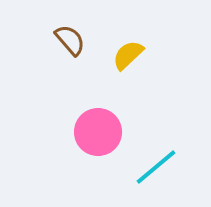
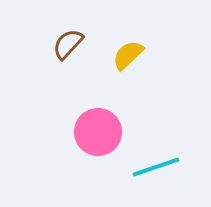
brown semicircle: moved 2 px left, 4 px down; rotated 96 degrees counterclockwise
cyan line: rotated 21 degrees clockwise
